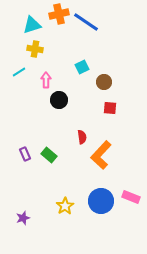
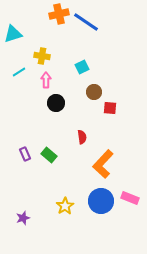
cyan triangle: moved 19 px left, 9 px down
yellow cross: moved 7 px right, 7 px down
brown circle: moved 10 px left, 10 px down
black circle: moved 3 px left, 3 px down
orange L-shape: moved 2 px right, 9 px down
pink rectangle: moved 1 px left, 1 px down
